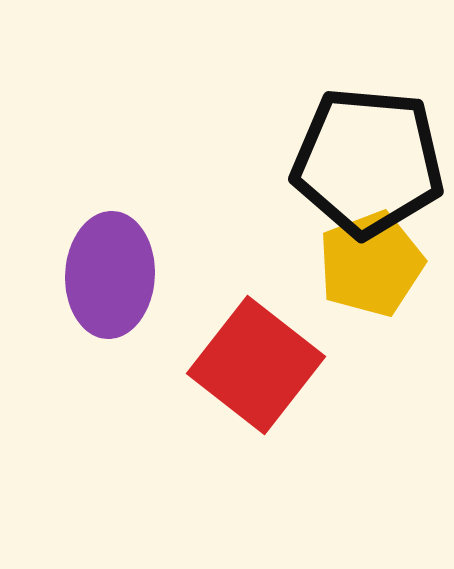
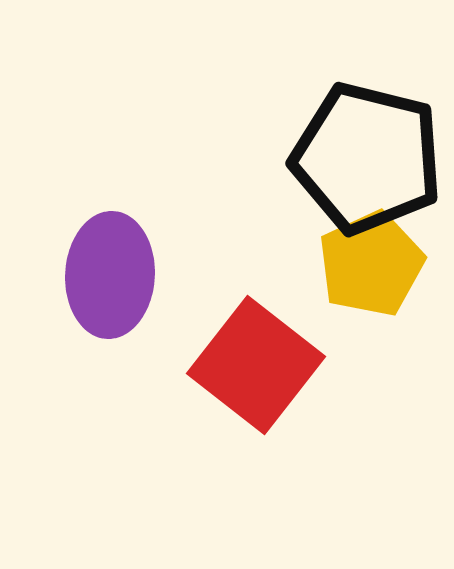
black pentagon: moved 1 px left, 4 px up; rotated 9 degrees clockwise
yellow pentagon: rotated 4 degrees counterclockwise
